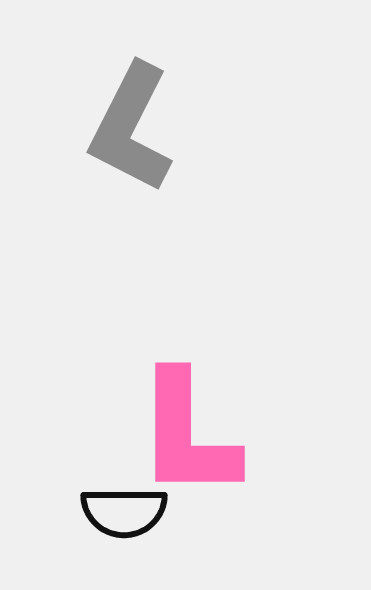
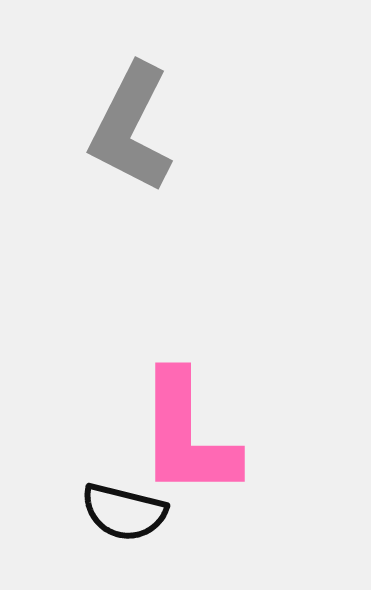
black semicircle: rotated 14 degrees clockwise
